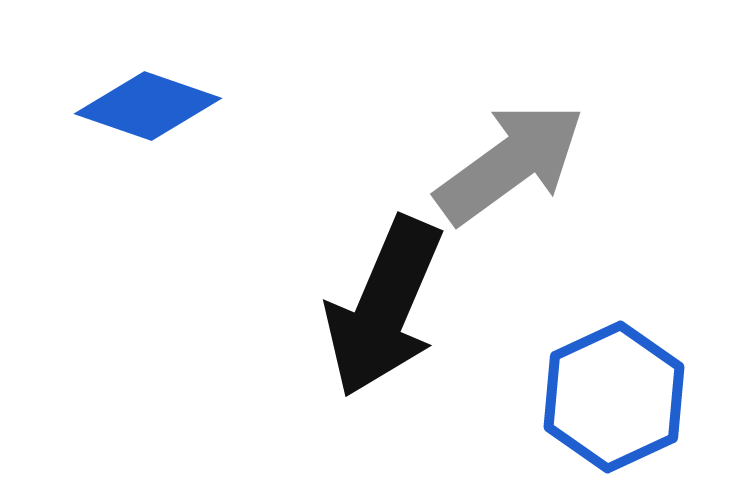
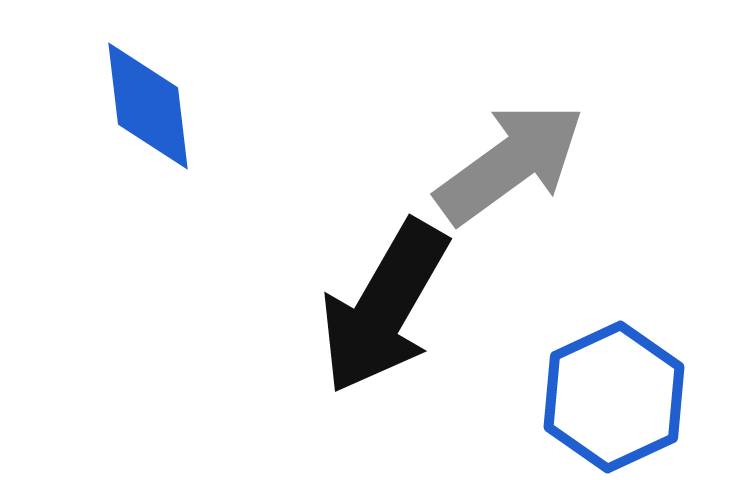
blue diamond: rotated 64 degrees clockwise
black arrow: rotated 7 degrees clockwise
